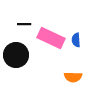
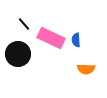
black line: rotated 48 degrees clockwise
black circle: moved 2 px right, 1 px up
orange semicircle: moved 13 px right, 8 px up
